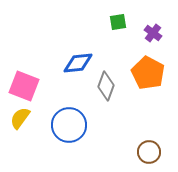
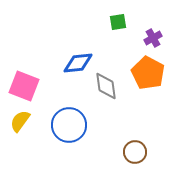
purple cross: moved 5 px down; rotated 24 degrees clockwise
gray diamond: rotated 28 degrees counterclockwise
yellow semicircle: moved 3 px down
brown circle: moved 14 px left
